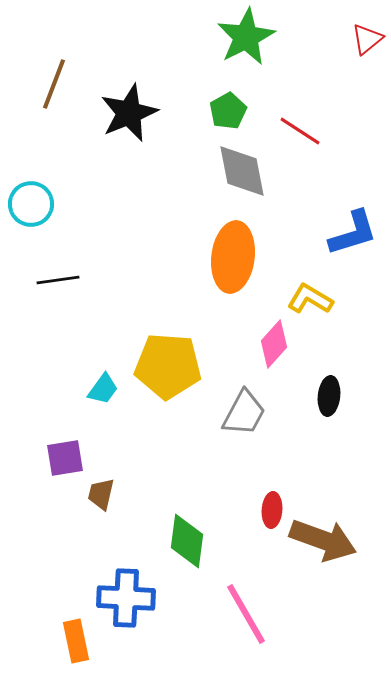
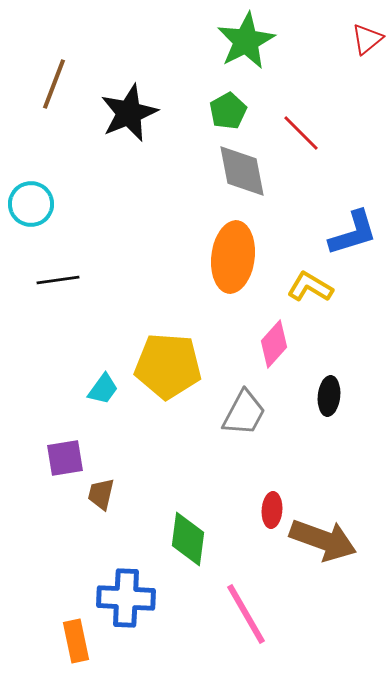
green star: moved 4 px down
red line: moved 1 px right, 2 px down; rotated 12 degrees clockwise
yellow L-shape: moved 12 px up
green diamond: moved 1 px right, 2 px up
